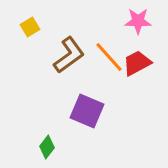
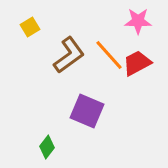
orange line: moved 2 px up
